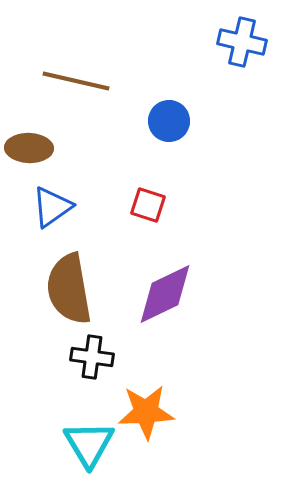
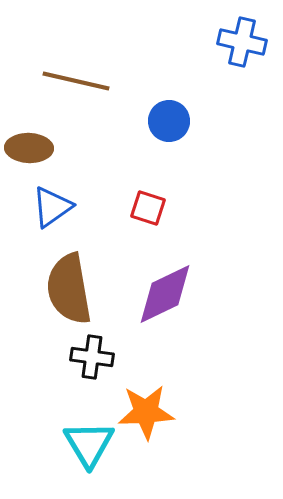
red square: moved 3 px down
